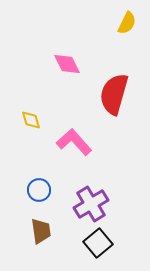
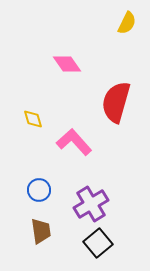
pink diamond: rotated 8 degrees counterclockwise
red semicircle: moved 2 px right, 8 px down
yellow diamond: moved 2 px right, 1 px up
